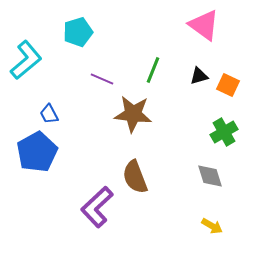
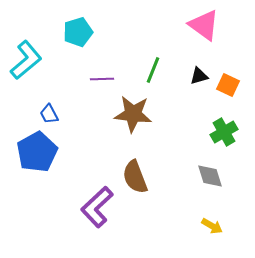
purple line: rotated 25 degrees counterclockwise
